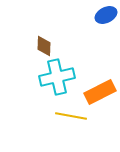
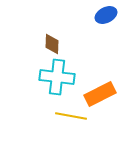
brown diamond: moved 8 px right, 2 px up
cyan cross: rotated 20 degrees clockwise
orange rectangle: moved 2 px down
